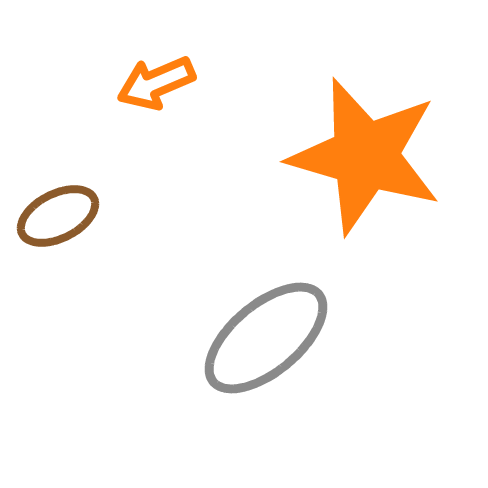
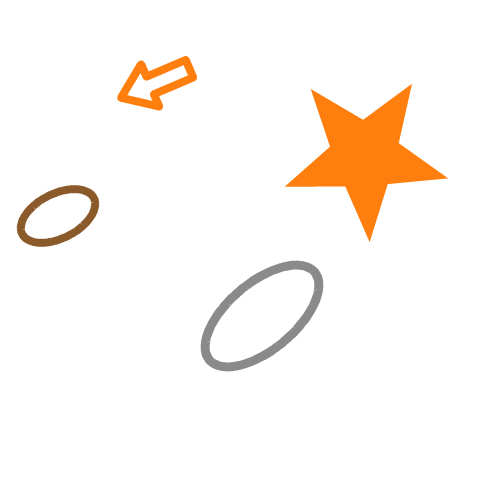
orange star: rotated 17 degrees counterclockwise
gray ellipse: moved 4 px left, 22 px up
